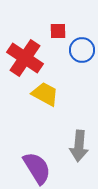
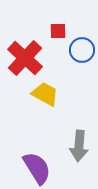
red cross: rotated 9 degrees clockwise
